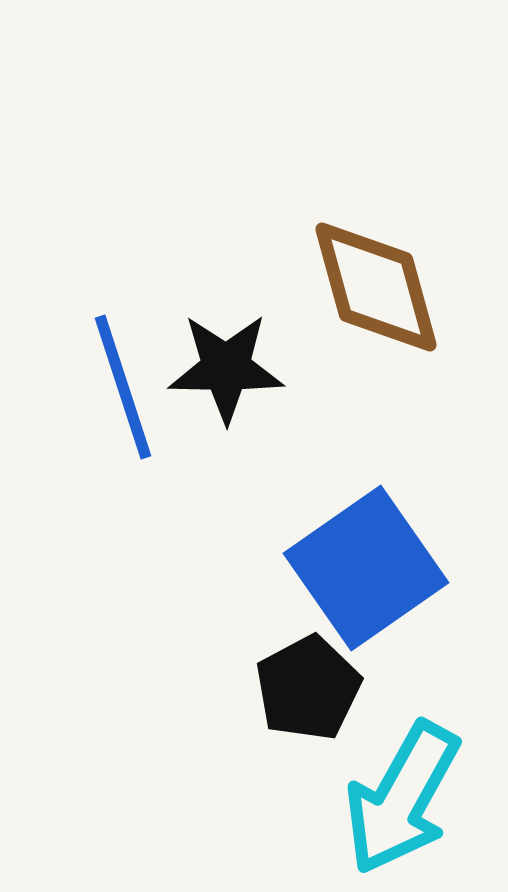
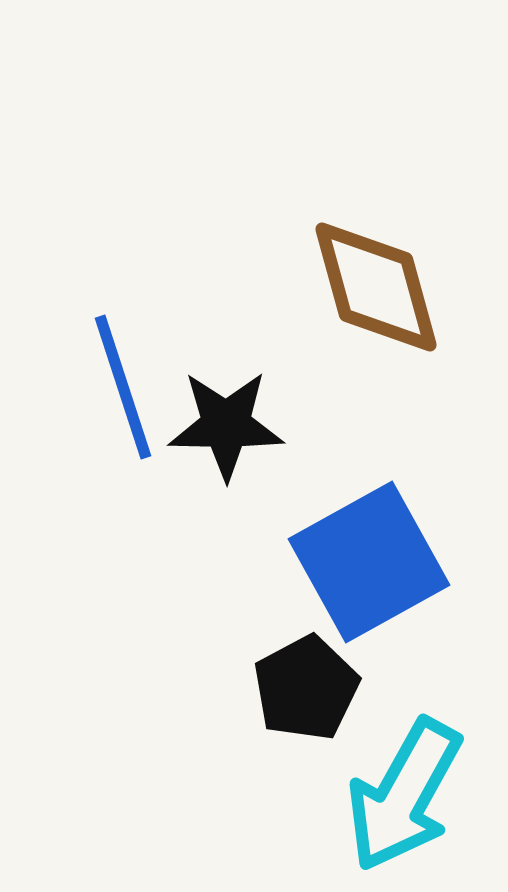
black star: moved 57 px down
blue square: moved 3 px right, 6 px up; rotated 6 degrees clockwise
black pentagon: moved 2 px left
cyan arrow: moved 2 px right, 3 px up
